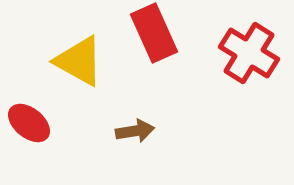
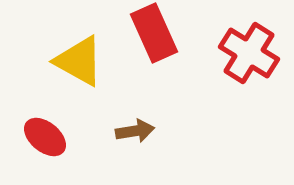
red ellipse: moved 16 px right, 14 px down
